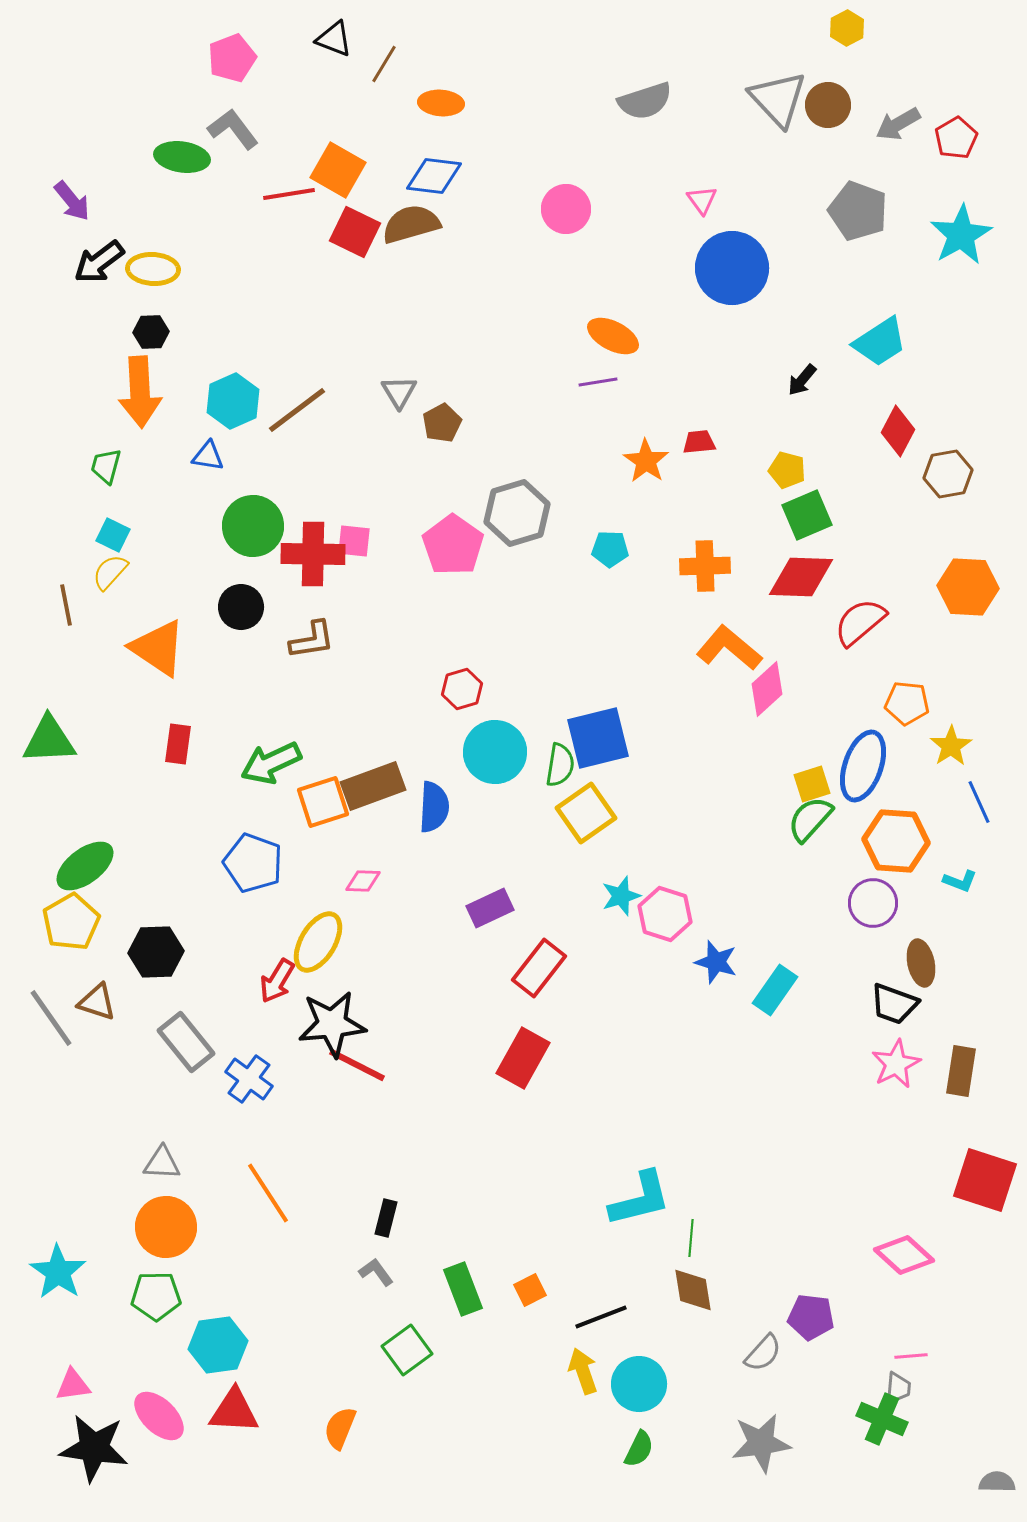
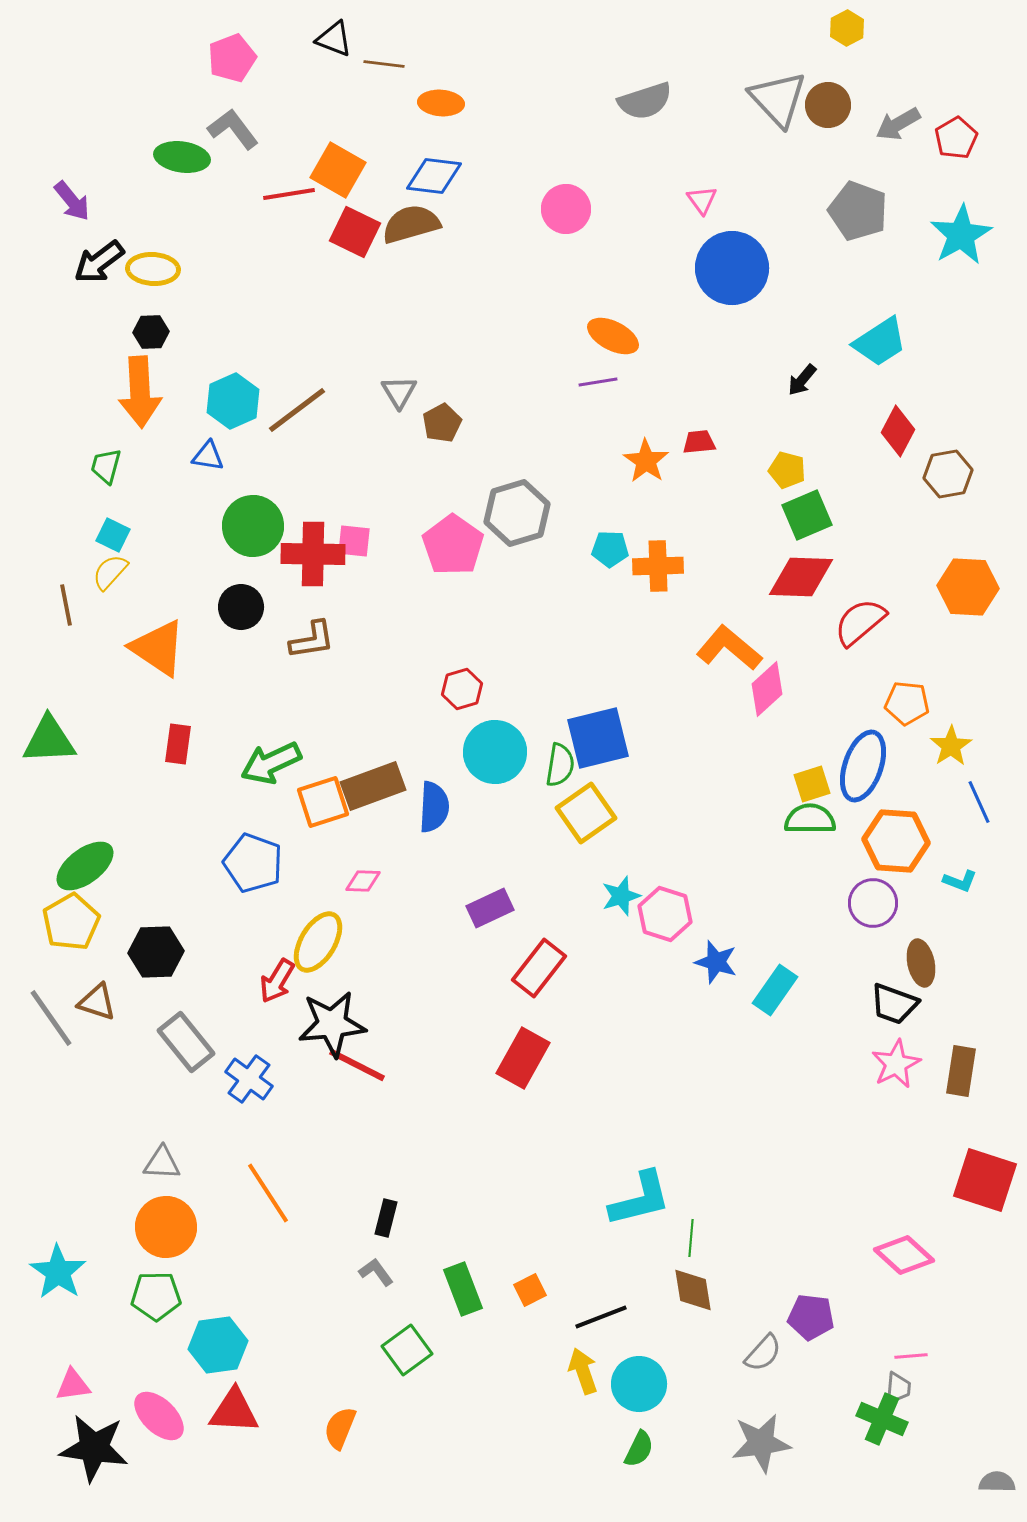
brown line at (384, 64): rotated 66 degrees clockwise
orange cross at (705, 566): moved 47 px left
green semicircle at (810, 819): rotated 48 degrees clockwise
